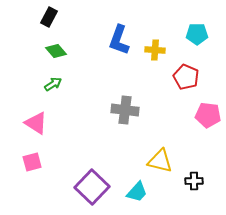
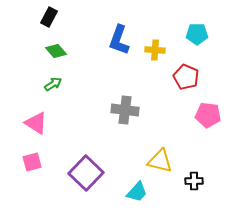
purple square: moved 6 px left, 14 px up
